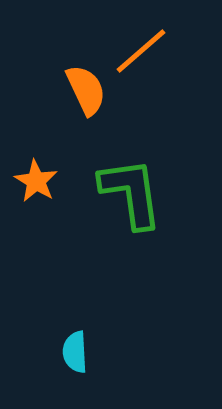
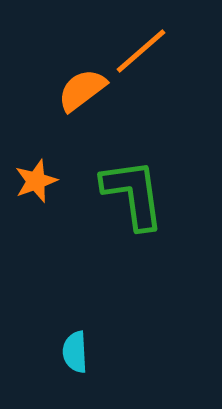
orange semicircle: moved 4 px left; rotated 102 degrees counterclockwise
orange star: rotated 21 degrees clockwise
green L-shape: moved 2 px right, 1 px down
